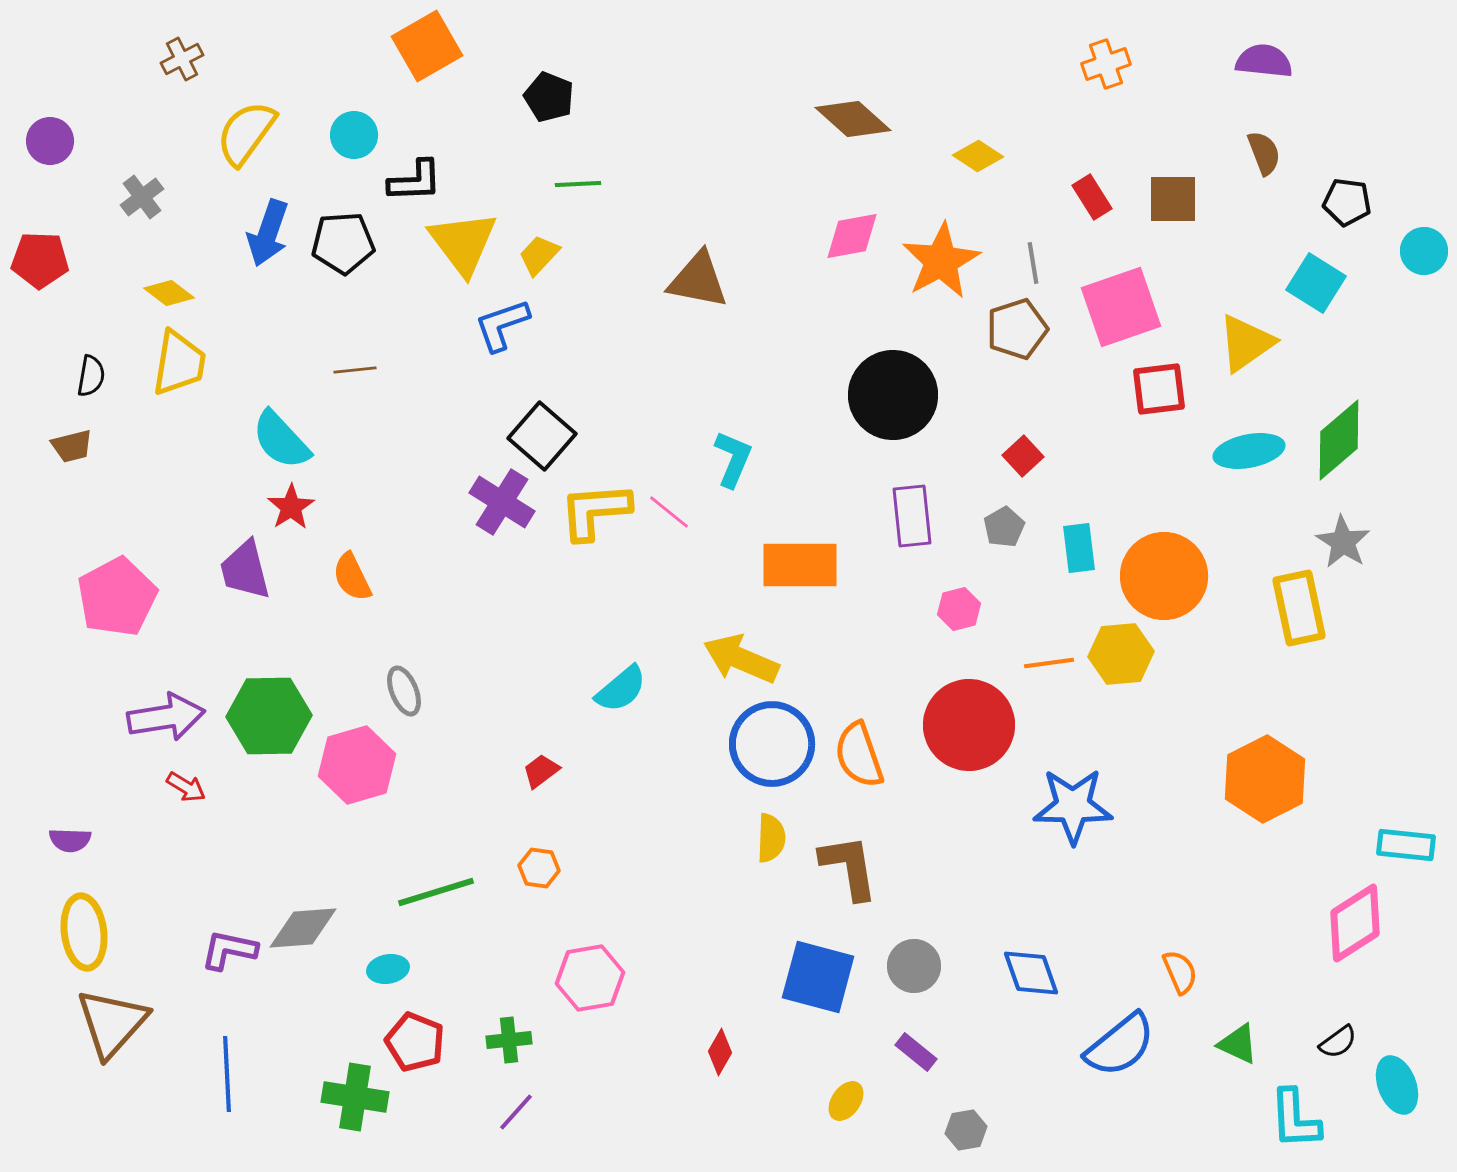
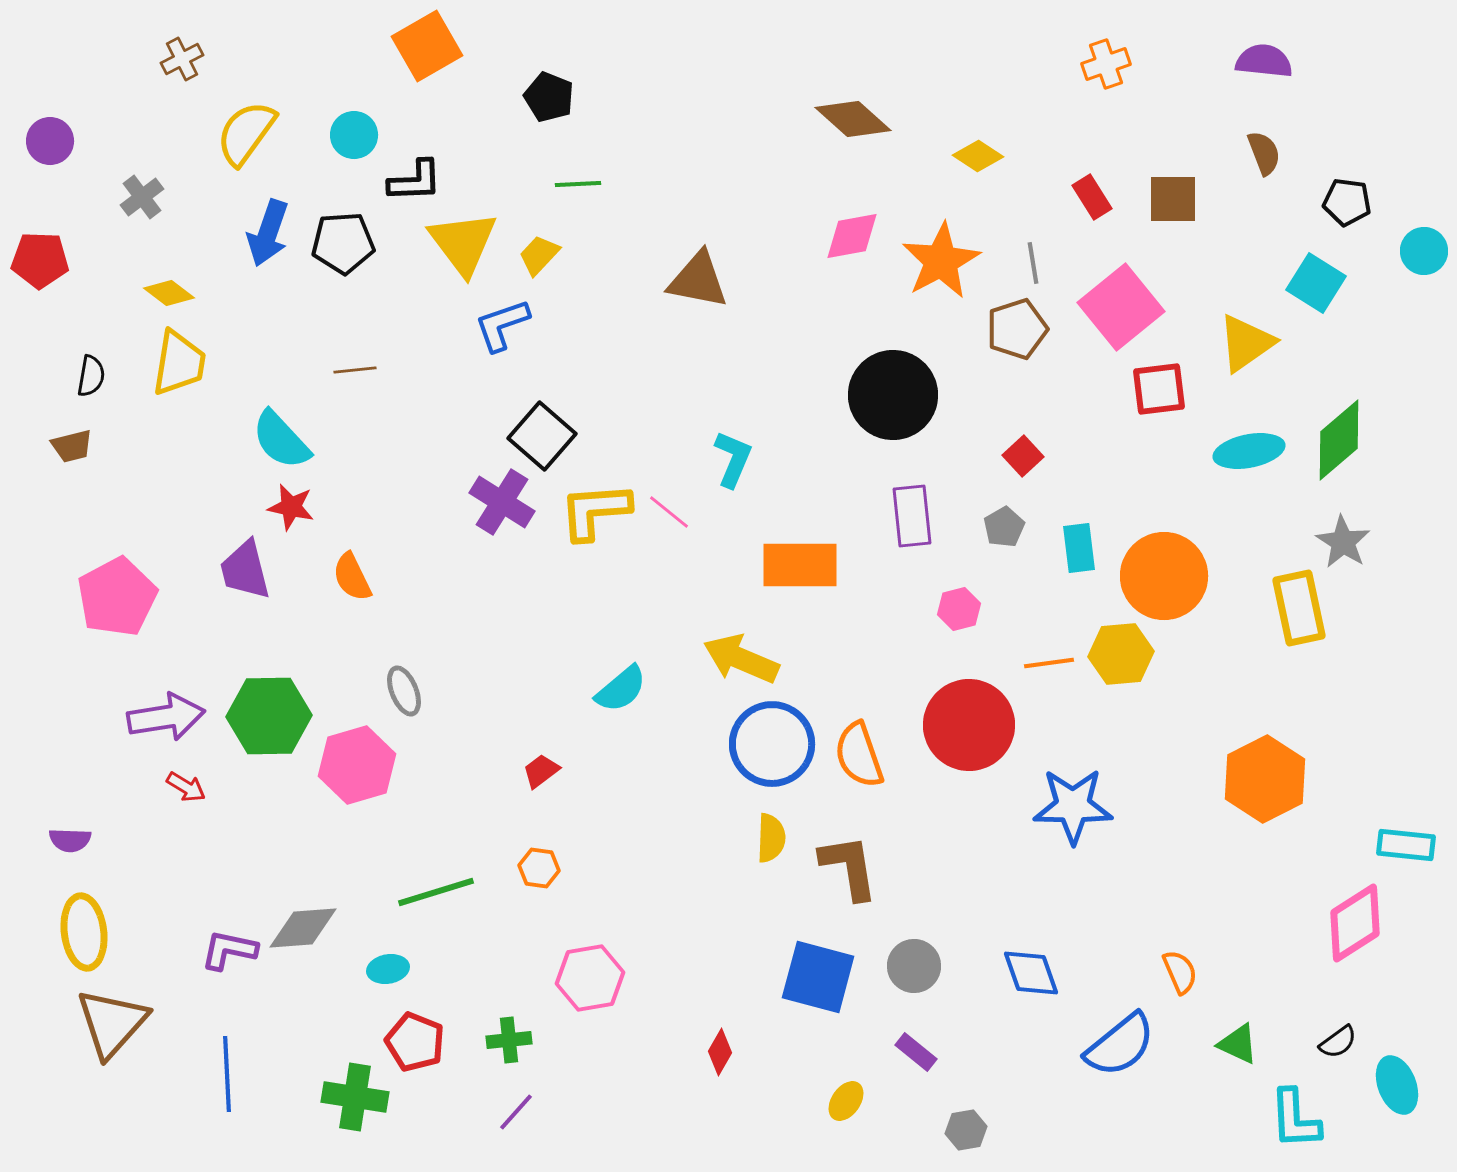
pink square at (1121, 307): rotated 20 degrees counterclockwise
red star at (291, 507): rotated 27 degrees counterclockwise
